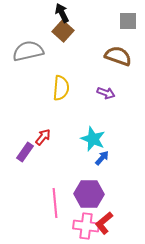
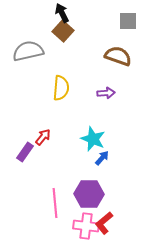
purple arrow: rotated 24 degrees counterclockwise
